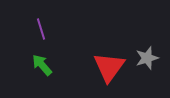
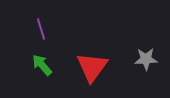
gray star: moved 1 px left, 1 px down; rotated 15 degrees clockwise
red triangle: moved 17 px left
